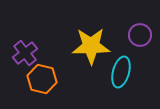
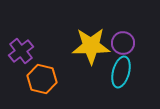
purple circle: moved 17 px left, 8 px down
purple cross: moved 4 px left, 2 px up
